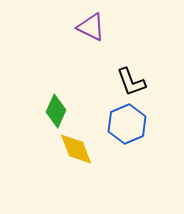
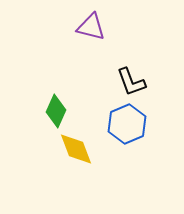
purple triangle: rotated 12 degrees counterclockwise
